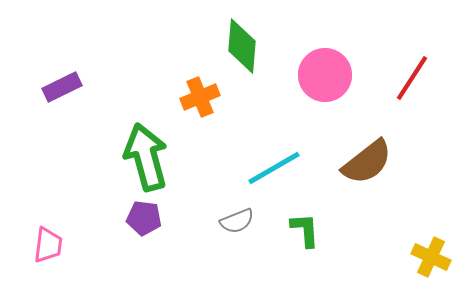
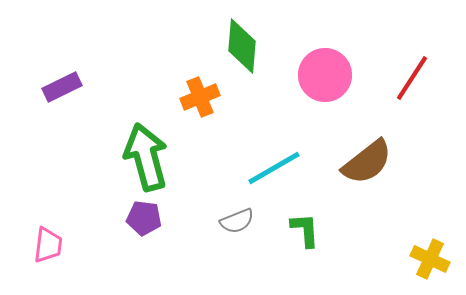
yellow cross: moved 1 px left, 2 px down
